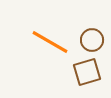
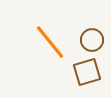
orange line: rotated 21 degrees clockwise
